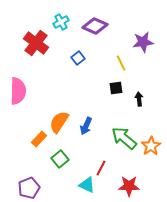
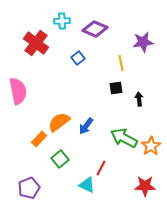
cyan cross: moved 1 px right, 1 px up; rotated 28 degrees clockwise
purple diamond: moved 3 px down
yellow line: rotated 14 degrees clockwise
pink semicircle: rotated 12 degrees counterclockwise
orange semicircle: rotated 20 degrees clockwise
blue arrow: rotated 12 degrees clockwise
green arrow: rotated 12 degrees counterclockwise
red star: moved 16 px right
